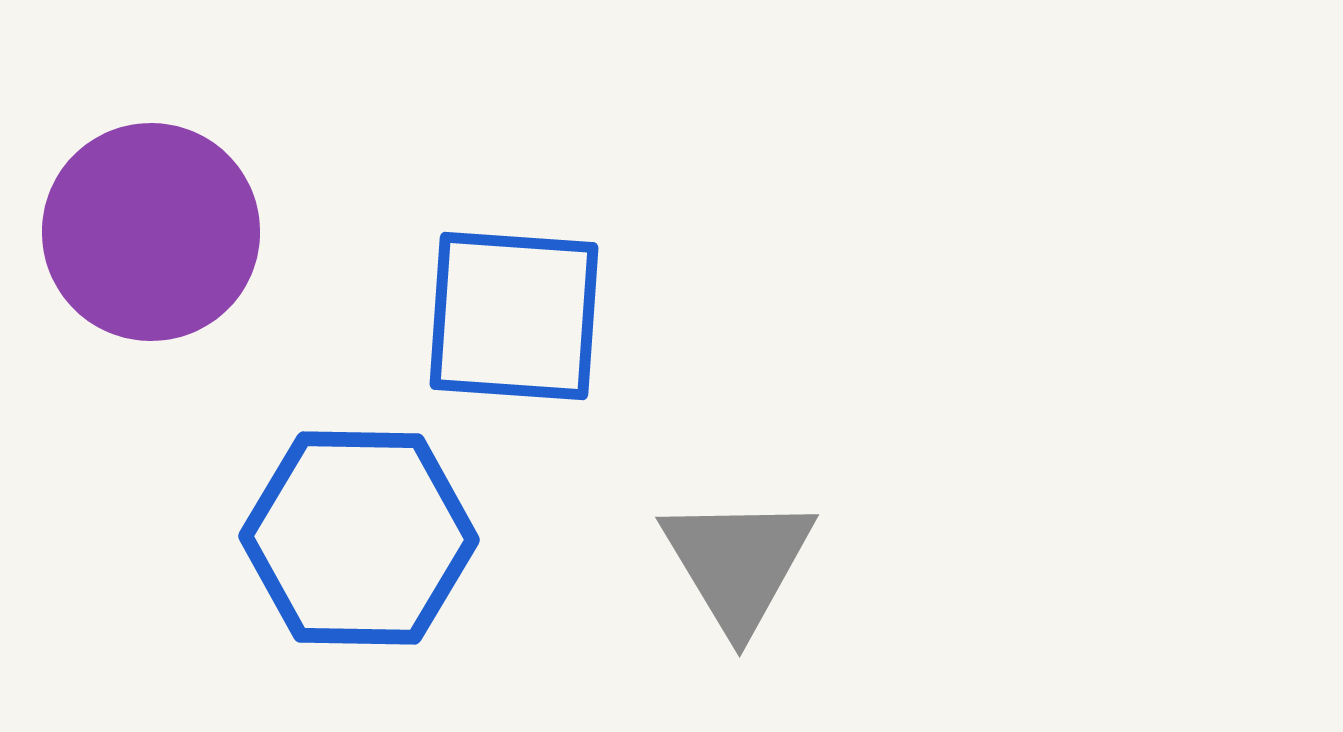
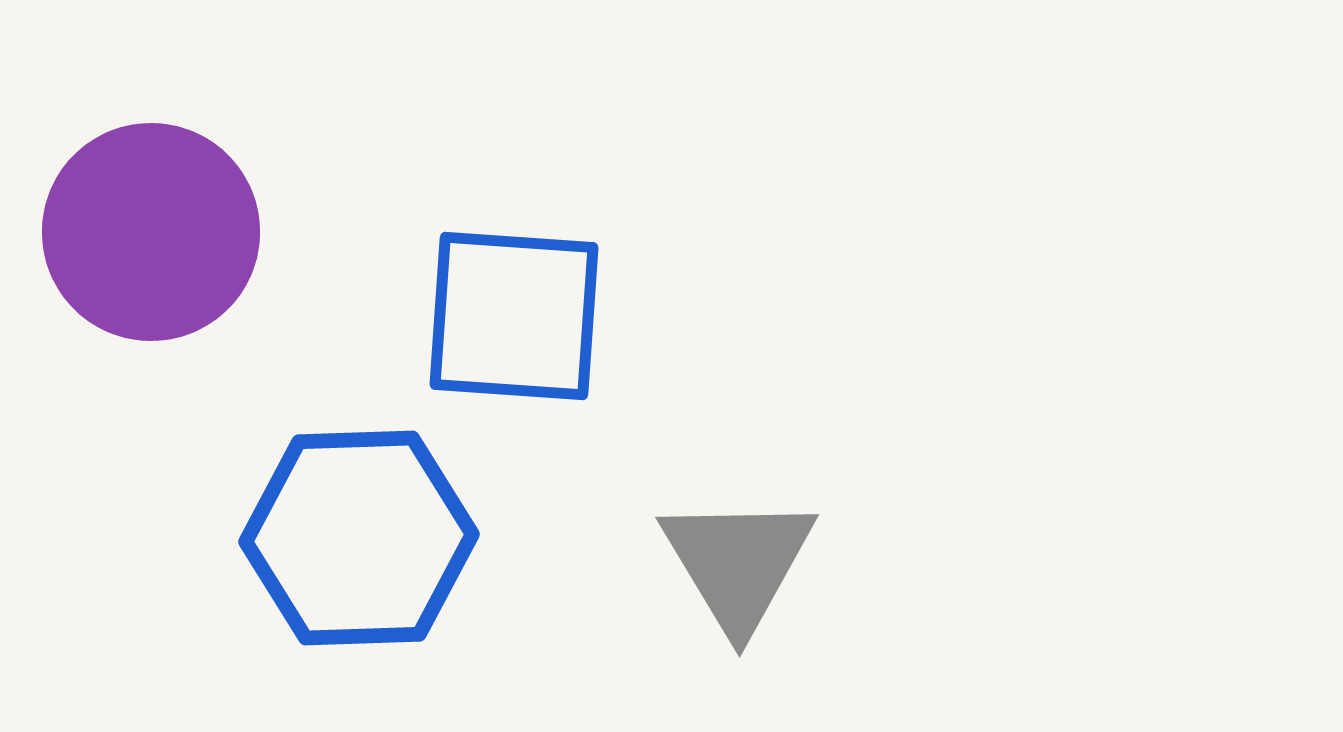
blue hexagon: rotated 3 degrees counterclockwise
